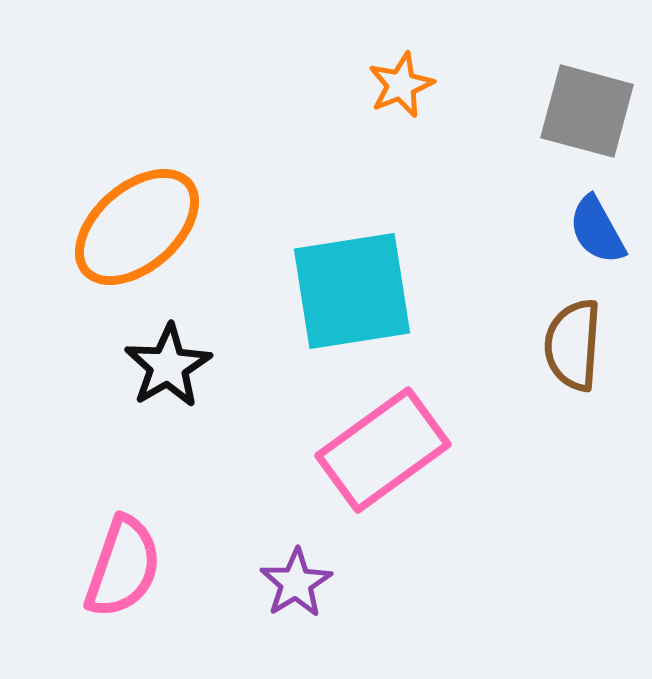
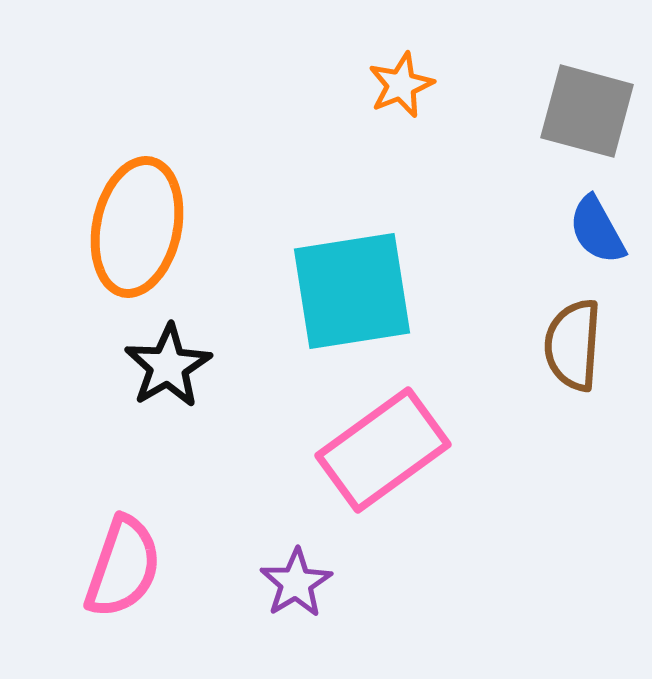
orange ellipse: rotated 37 degrees counterclockwise
